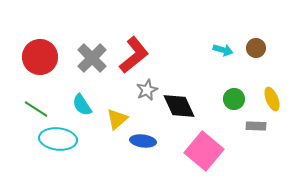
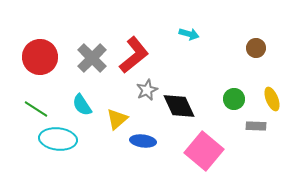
cyan arrow: moved 34 px left, 16 px up
